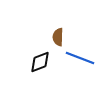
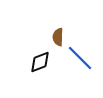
blue line: rotated 24 degrees clockwise
